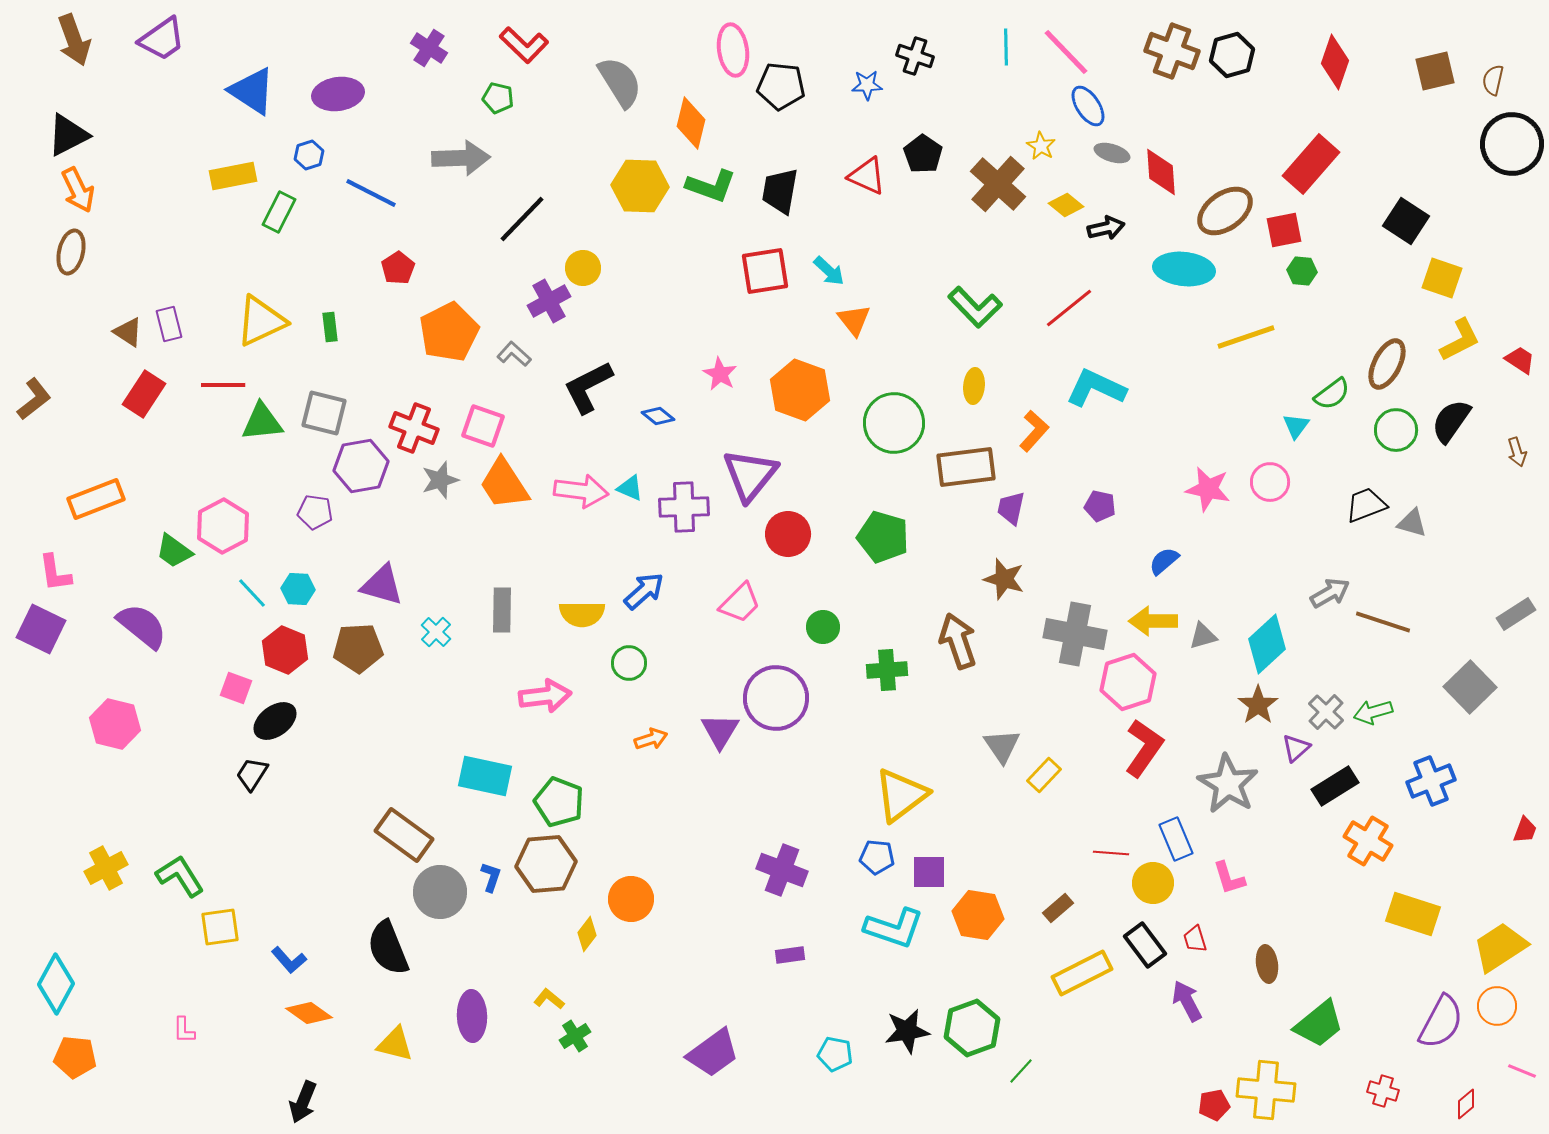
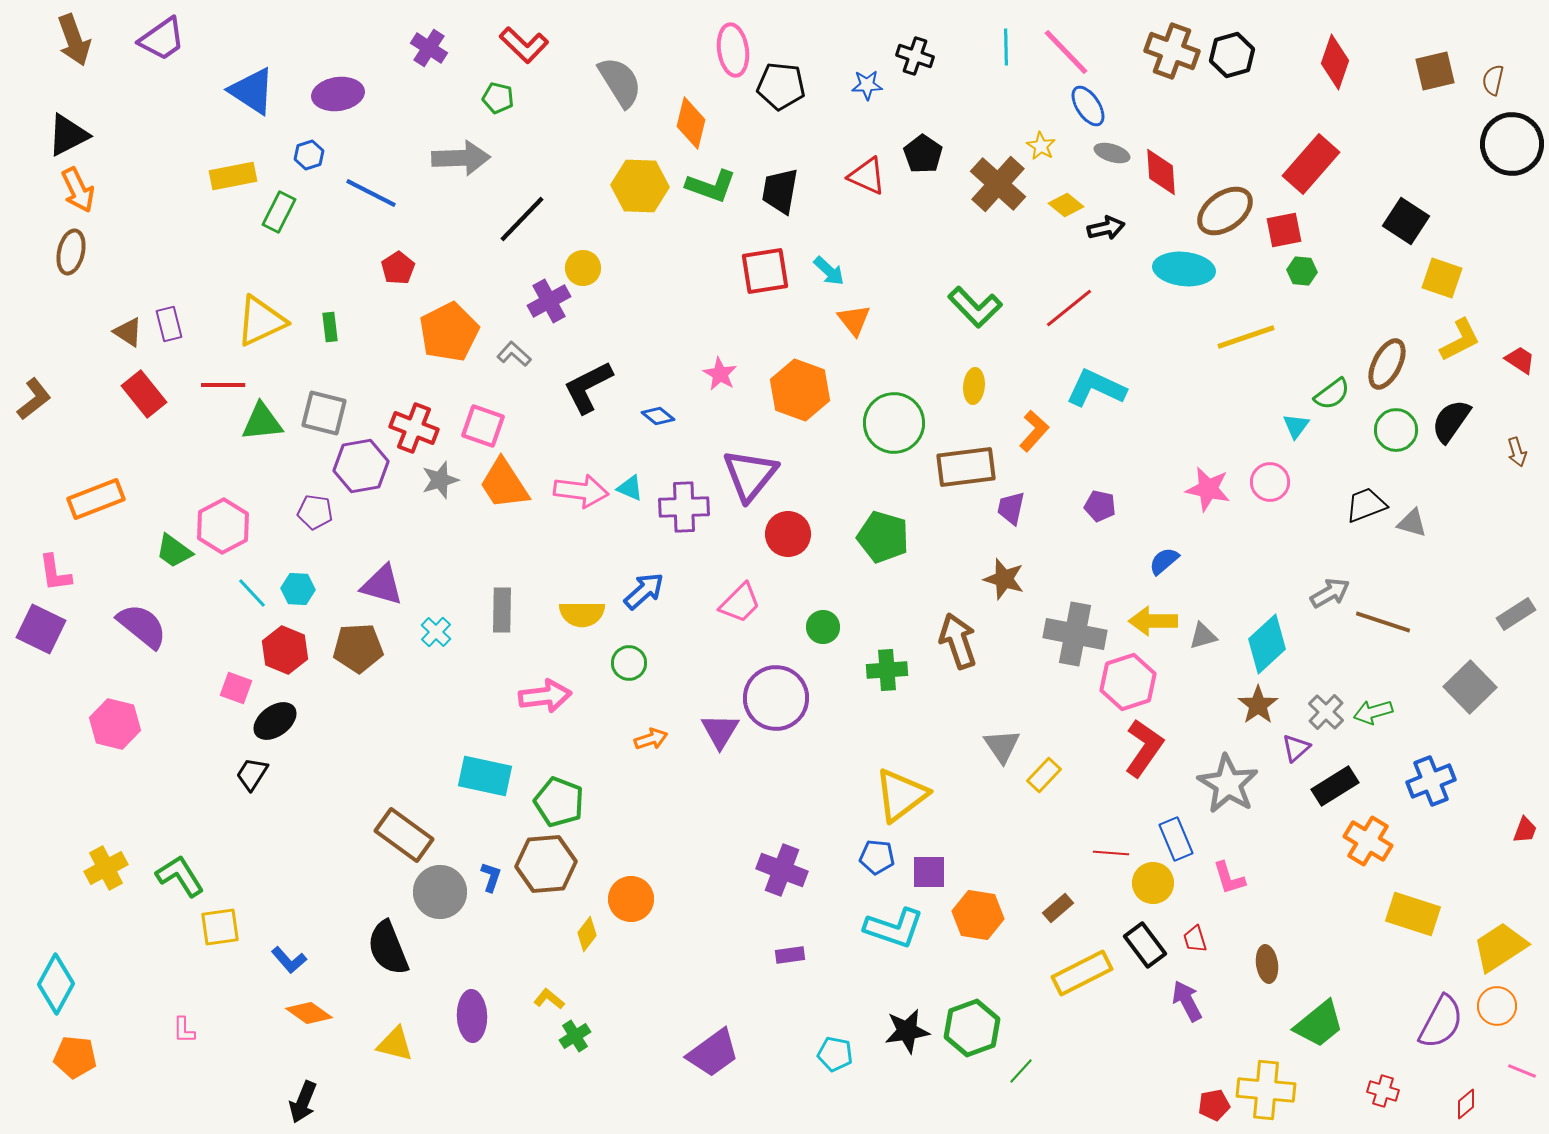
red rectangle at (144, 394): rotated 72 degrees counterclockwise
